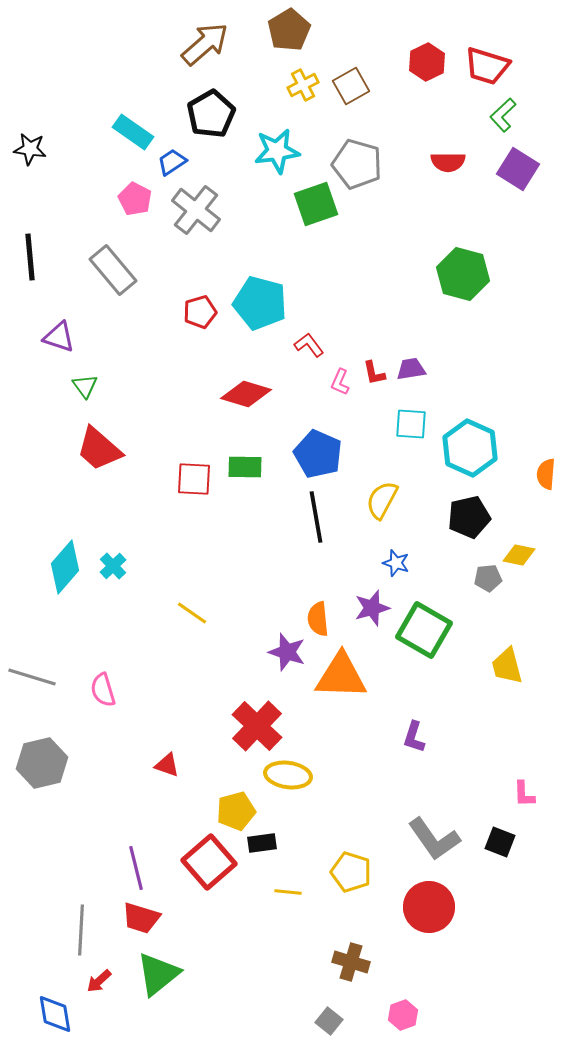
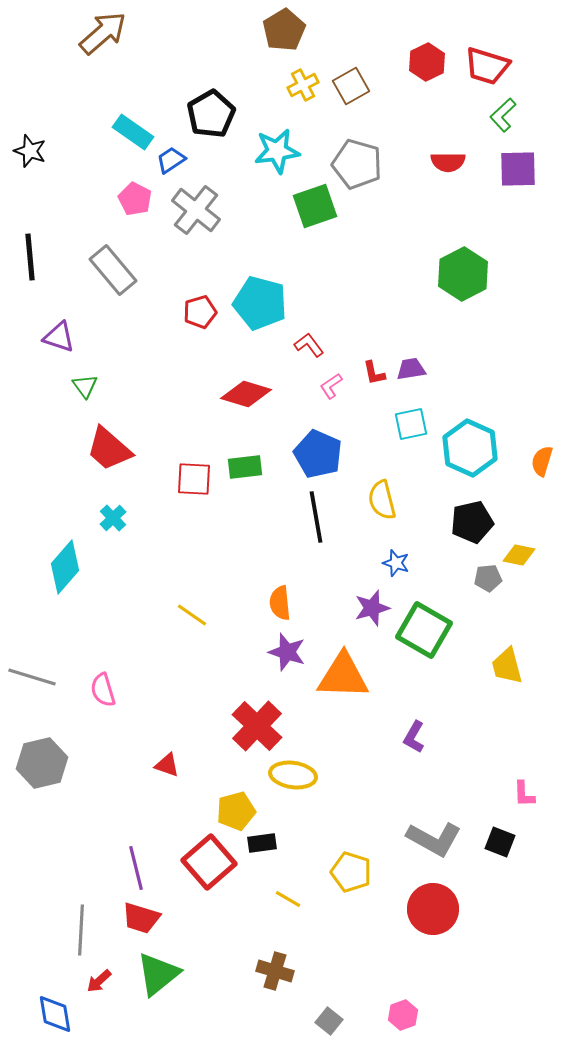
brown pentagon at (289, 30): moved 5 px left
brown arrow at (205, 44): moved 102 px left, 11 px up
black star at (30, 149): moved 2 px down; rotated 12 degrees clockwise
blue trapezoid at (172, 162): moved 1 px left, 2 px up
purple square at (518, 169): rotated 33 degrees counterclockwise
green square at (316, 204): moved 1 px left, 2 px down
green hexagon at (463, 274): rotated 18 degrees clockwise
pink L-shape at (340, 382): moved 9 px left, 4 px down; rotated 32 degrees clockwise
cyan square at (411, 424): rotated 16 degrees counterclockwise
red trapezoid at (99, 449): moved 10 px right
green rectangle at (245, 467): rotated 8 degrees counterclockwise
orange semicircle at (546, 474): moved 4 px left, 13 px up; rotated 12 degrees clockwise
yellow semicircle at (382, 500): rotated 42 degrees counterclockwise
black pentagon at (469, 517): moved 3 px right, 5 px down
cyan cross at (113, 566): moved 48 px up
yellow line at (192, 613): moved 2 px down
orange semicircle at (318, 619): moved 38 px left, 16 px up
orange triangle at (341, 676): moved 2 px right
purple L-shape at (414, 737): rotated 12 degrees clockwise
yellow ellipse at (288, 775): moved 5 px right
gray L-shape at (434, 839): rotated 26 degrees counterclockwise
yellow line at (288, 892): moved 7 px down; rotated 24 degrees clockwise
red circle at (429, 907): moved 4 px right, 2 px down
brown cross at (351, 962): moved 76 px left, 9 px down
